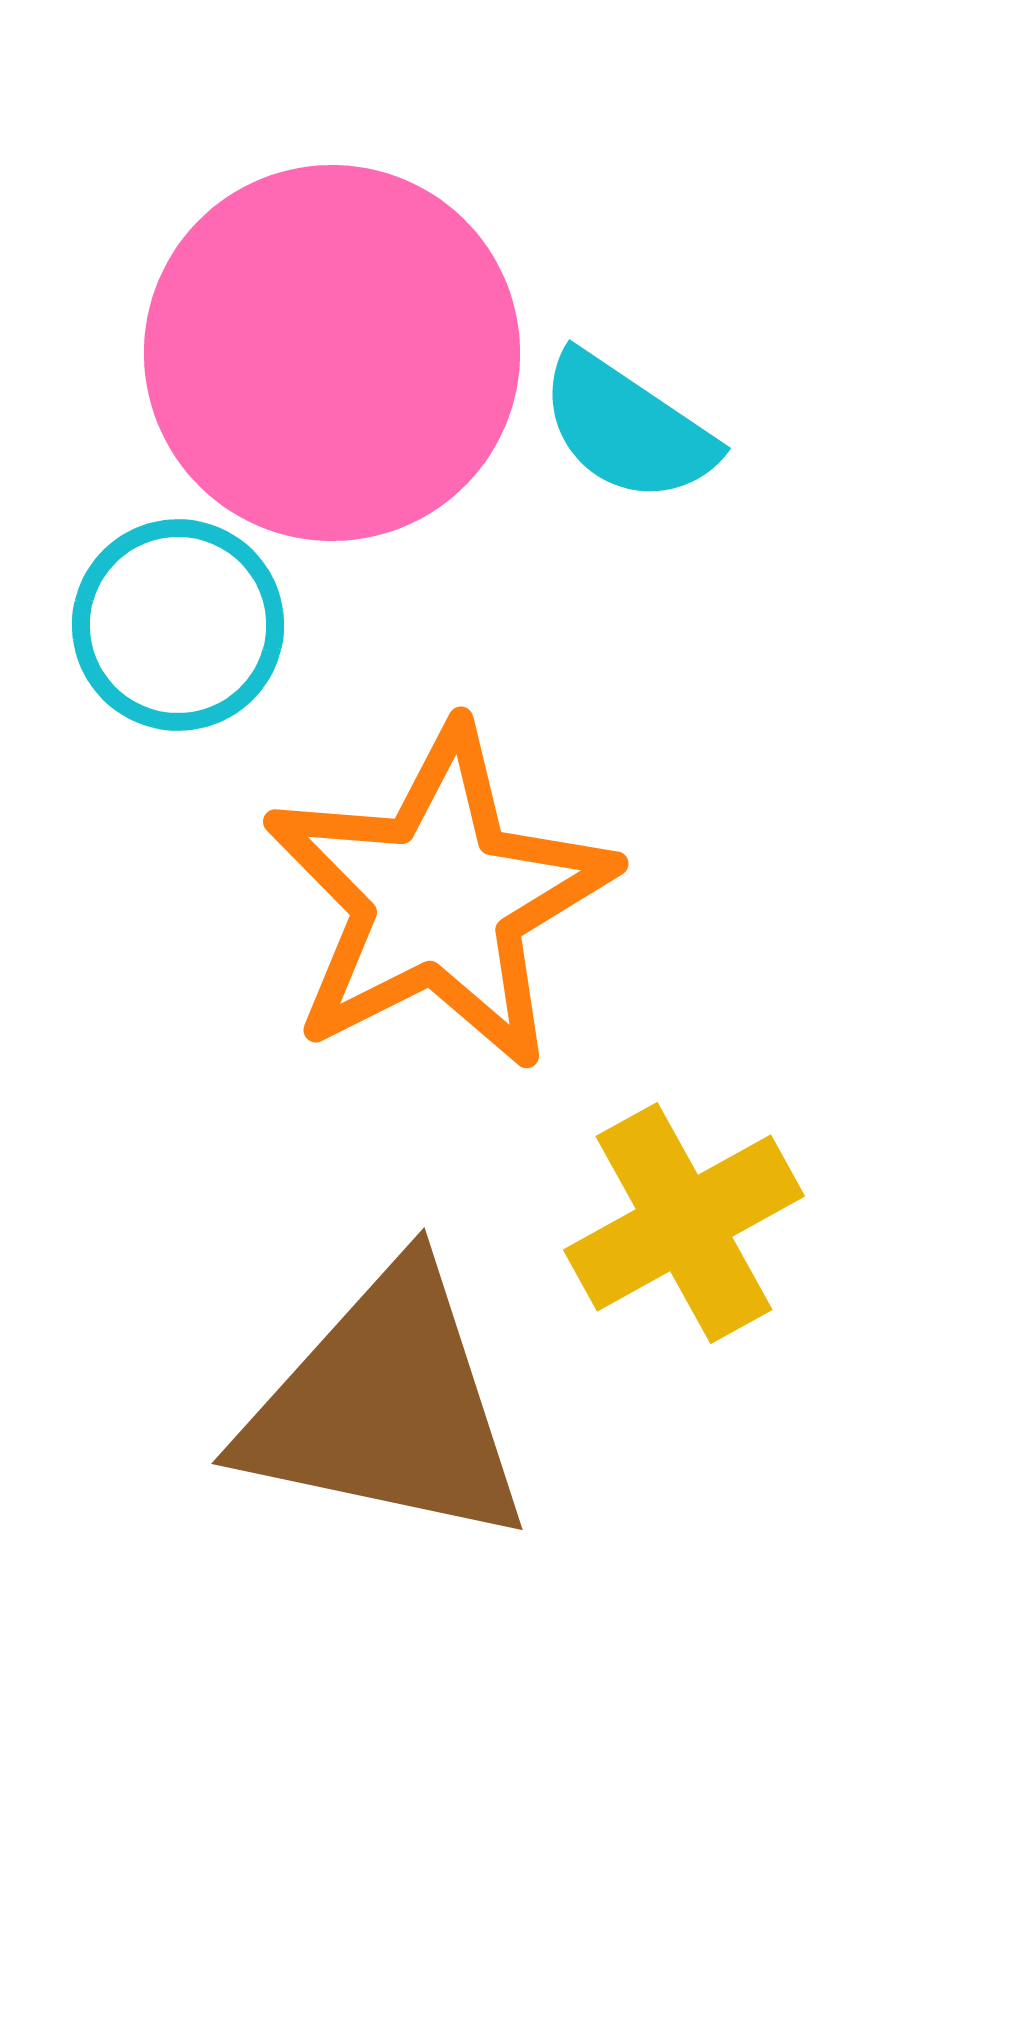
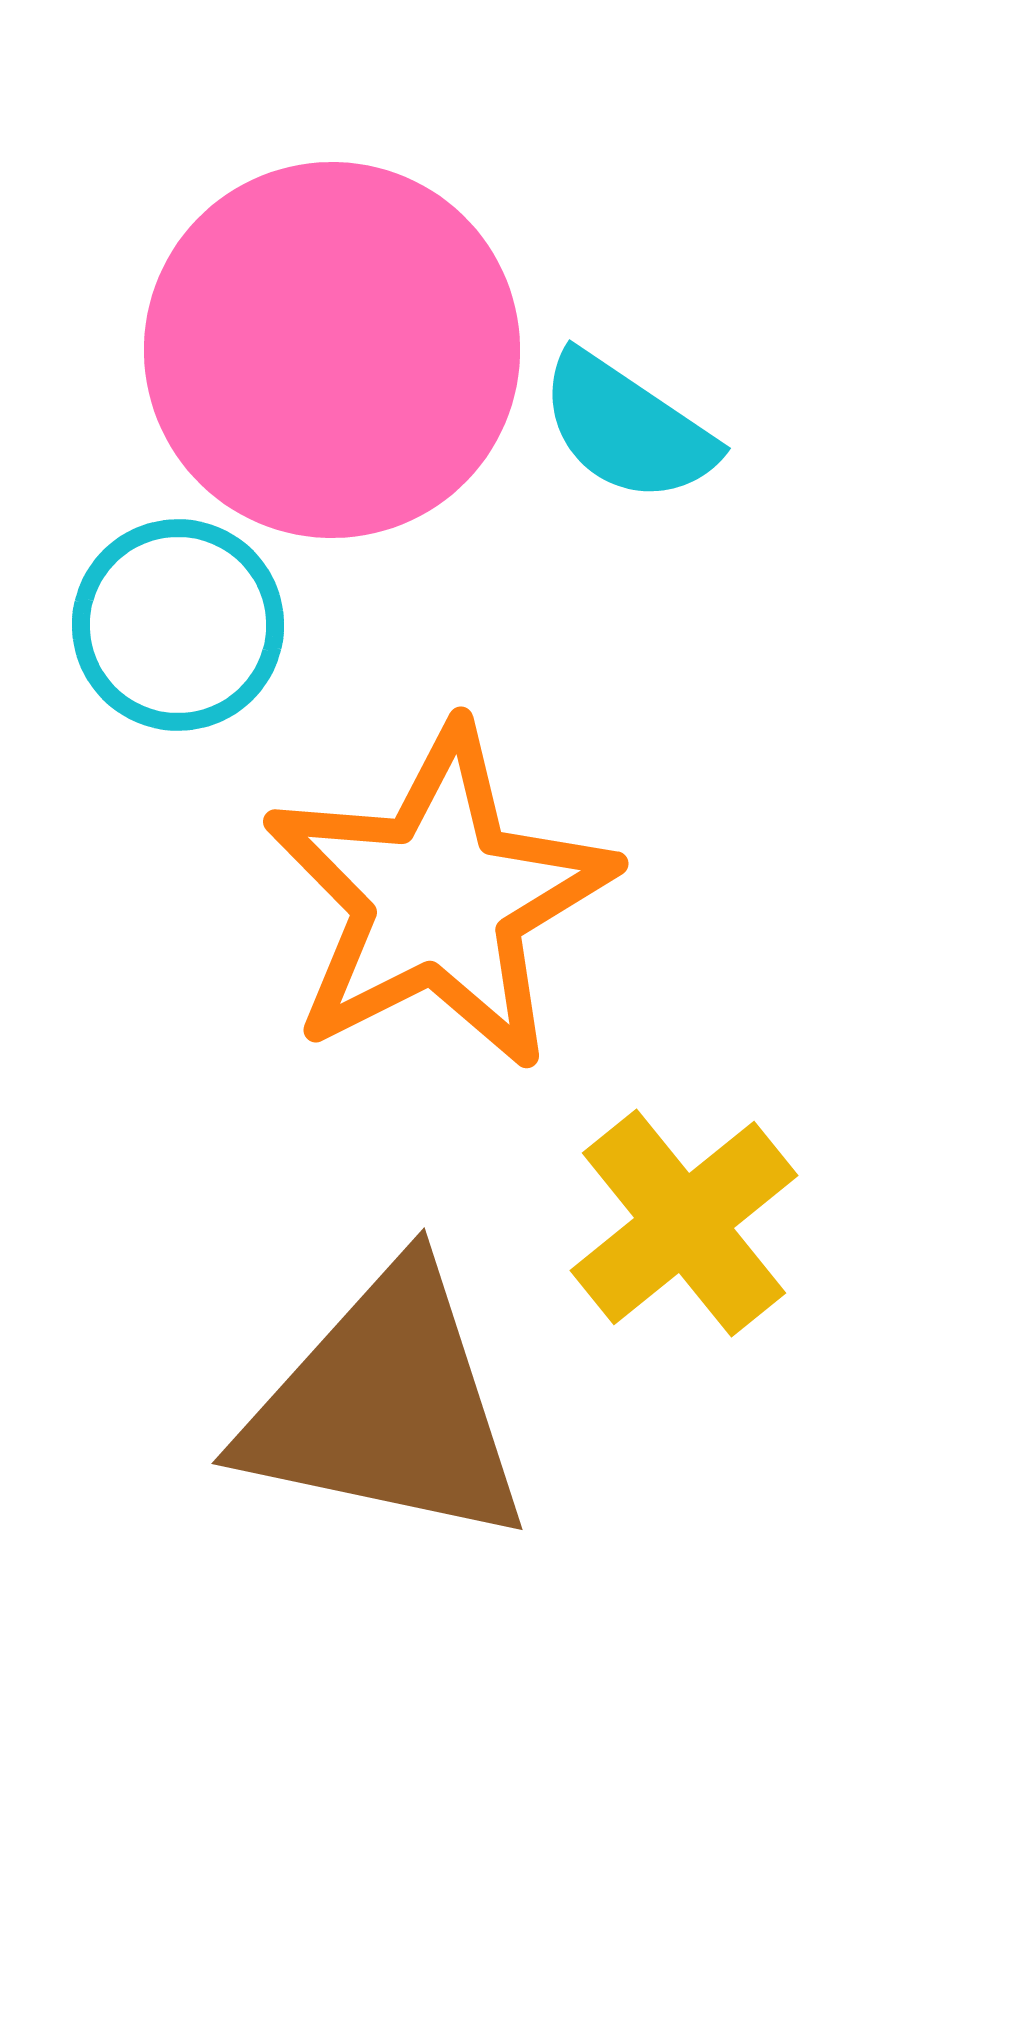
pink circle: moved 3 px up
yellow cross: rotated 10 degrees counterclockwise
